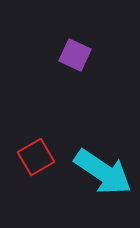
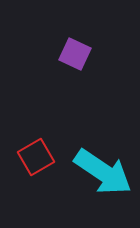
purple square: moved 1 px up
